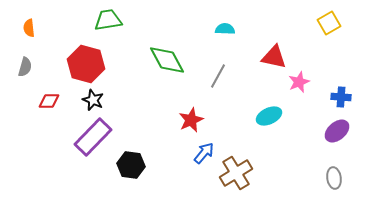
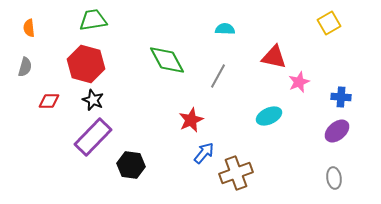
green trapezoid: moved 15 px left
brown cross: rotated 12 degrees clockwise
